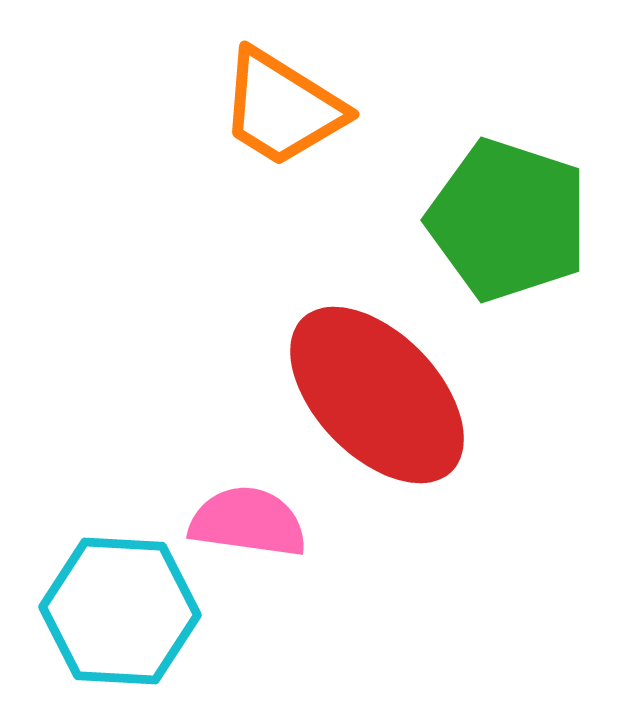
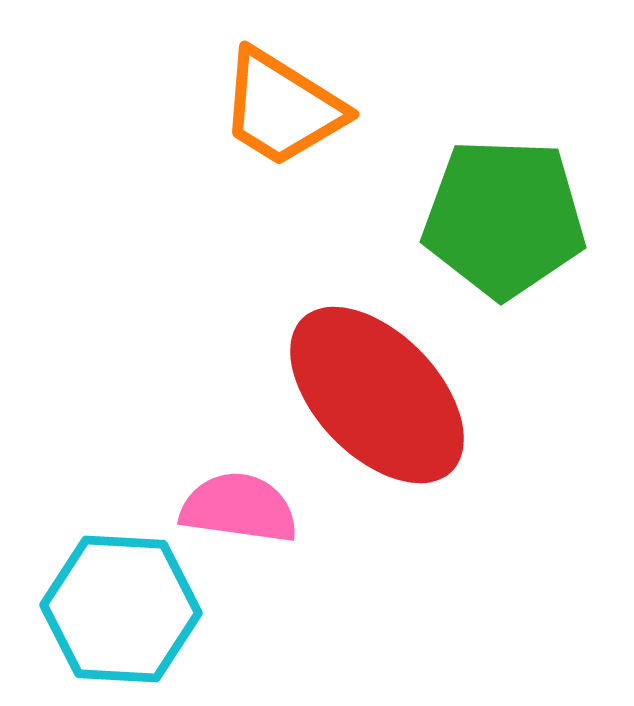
green pentagon: moved 4 px left, 2 px up; rotated 16 degrees counterclockwise
pink semicircle: moved 9 px left, 14 px up
cyan hexagon: moved 1 px right, 2 px up
